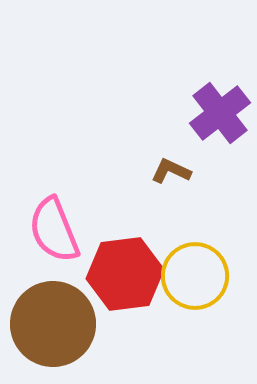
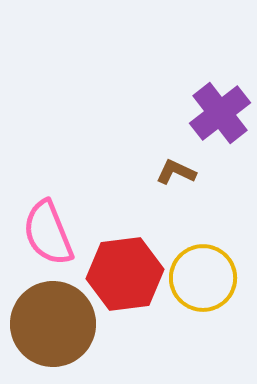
brown L-shape: moved 5 px right, 1 px down
pink semicircle: moved 6 px left, 3 px down
yellow circle: moved 8 px right, 2 px down
